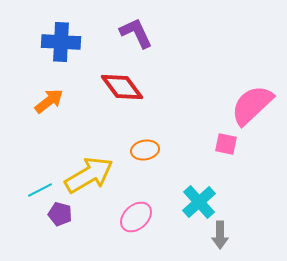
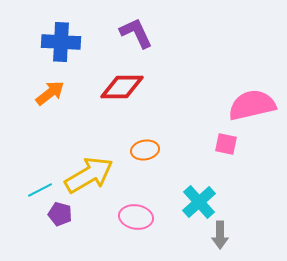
red diamond: rotated 54 degrees counterclockwise
orange arrow: moved 1 px right, 8 px up
pink semicircle: rotated 30 degrees clockwise
pink ellipse: rotated 52 degrees clockwise
